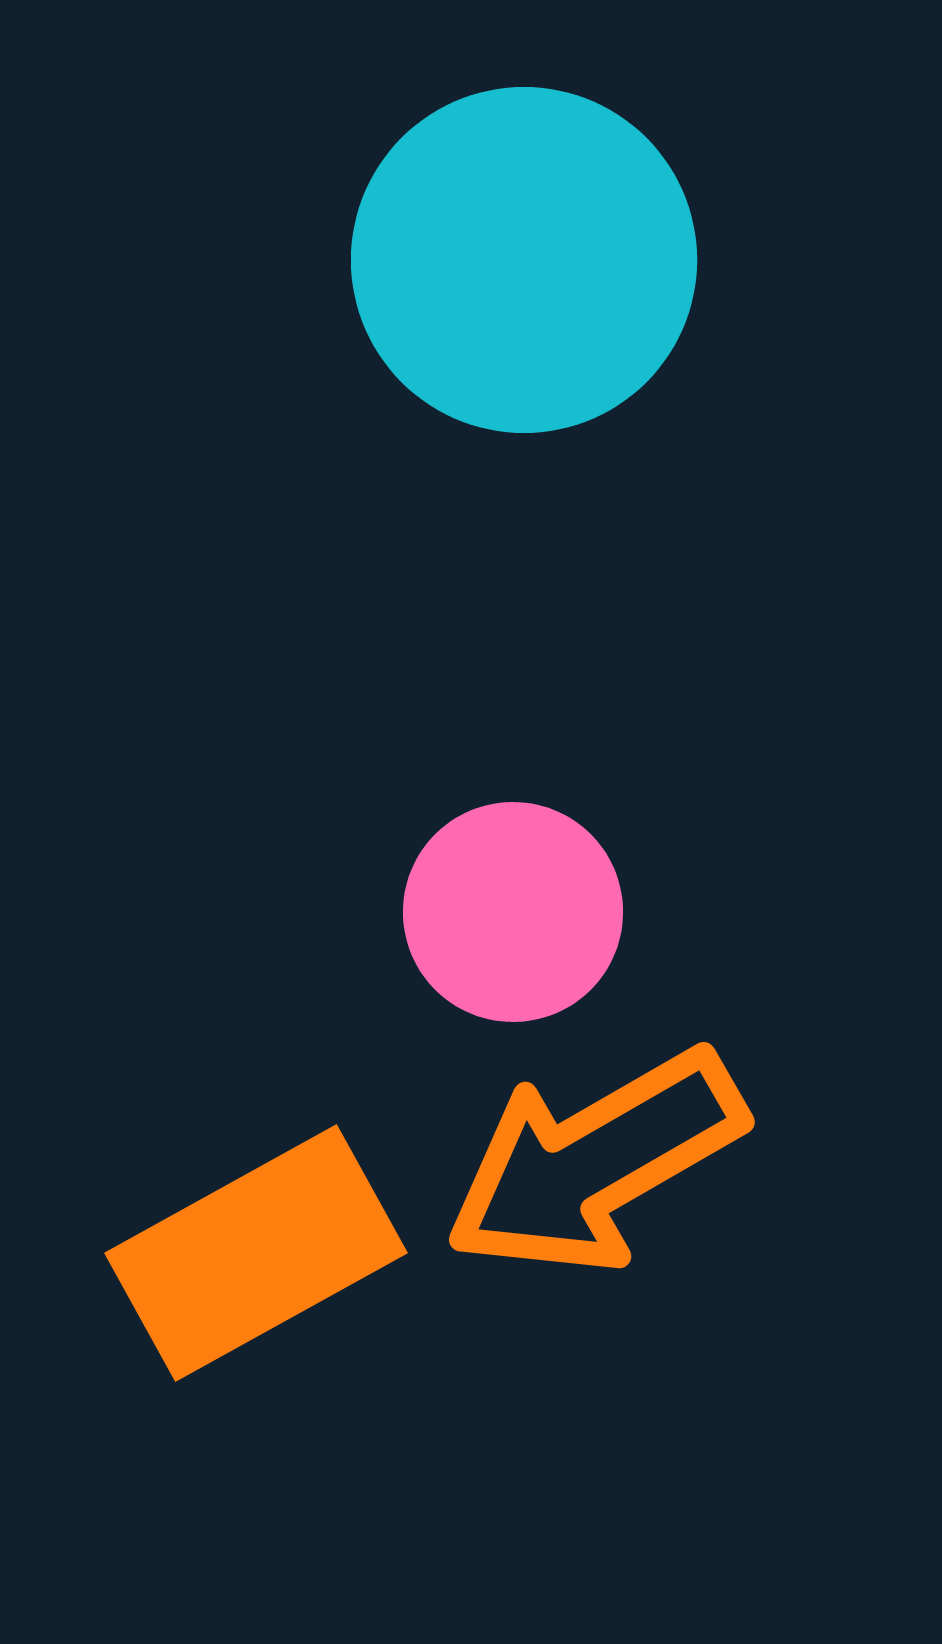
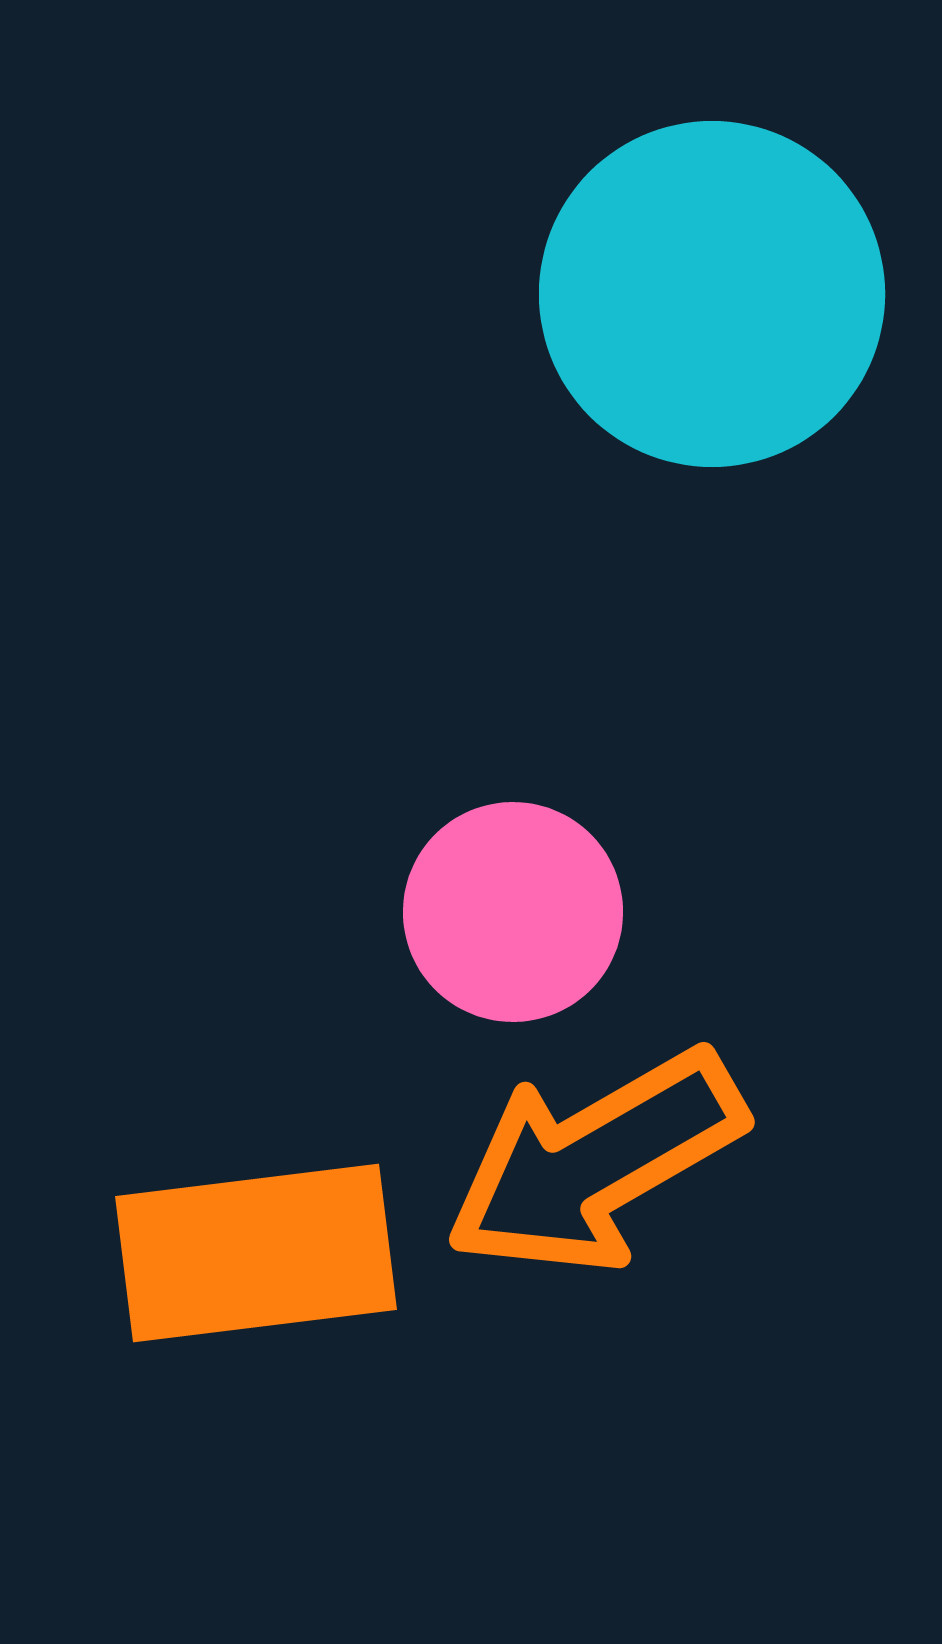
cyan circle: moved 188 px right, 34 px down
orange rectangle: rotated 22 degrees clockwise
